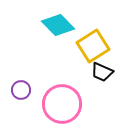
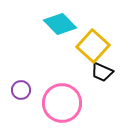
cyan diamond: moved 2 px right, 1 px up
yellow square: rotated 16 degrees counterclockwise
pink circle: moved 1 px up
